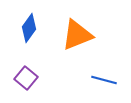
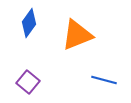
blue diamond: moved 5 px up
purple square: moved 2 px right, 4 px down
